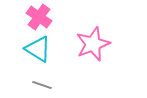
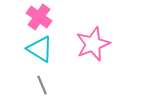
cyan triangle: moved 2 px right
gray line: rotated 48 degrees clockwise
